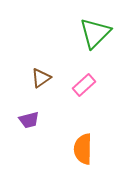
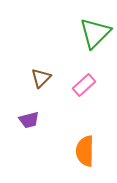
brown triangle: rotated 10 degrees counterclockwise
orange semicircle: moved 2 px right, 2 px down
